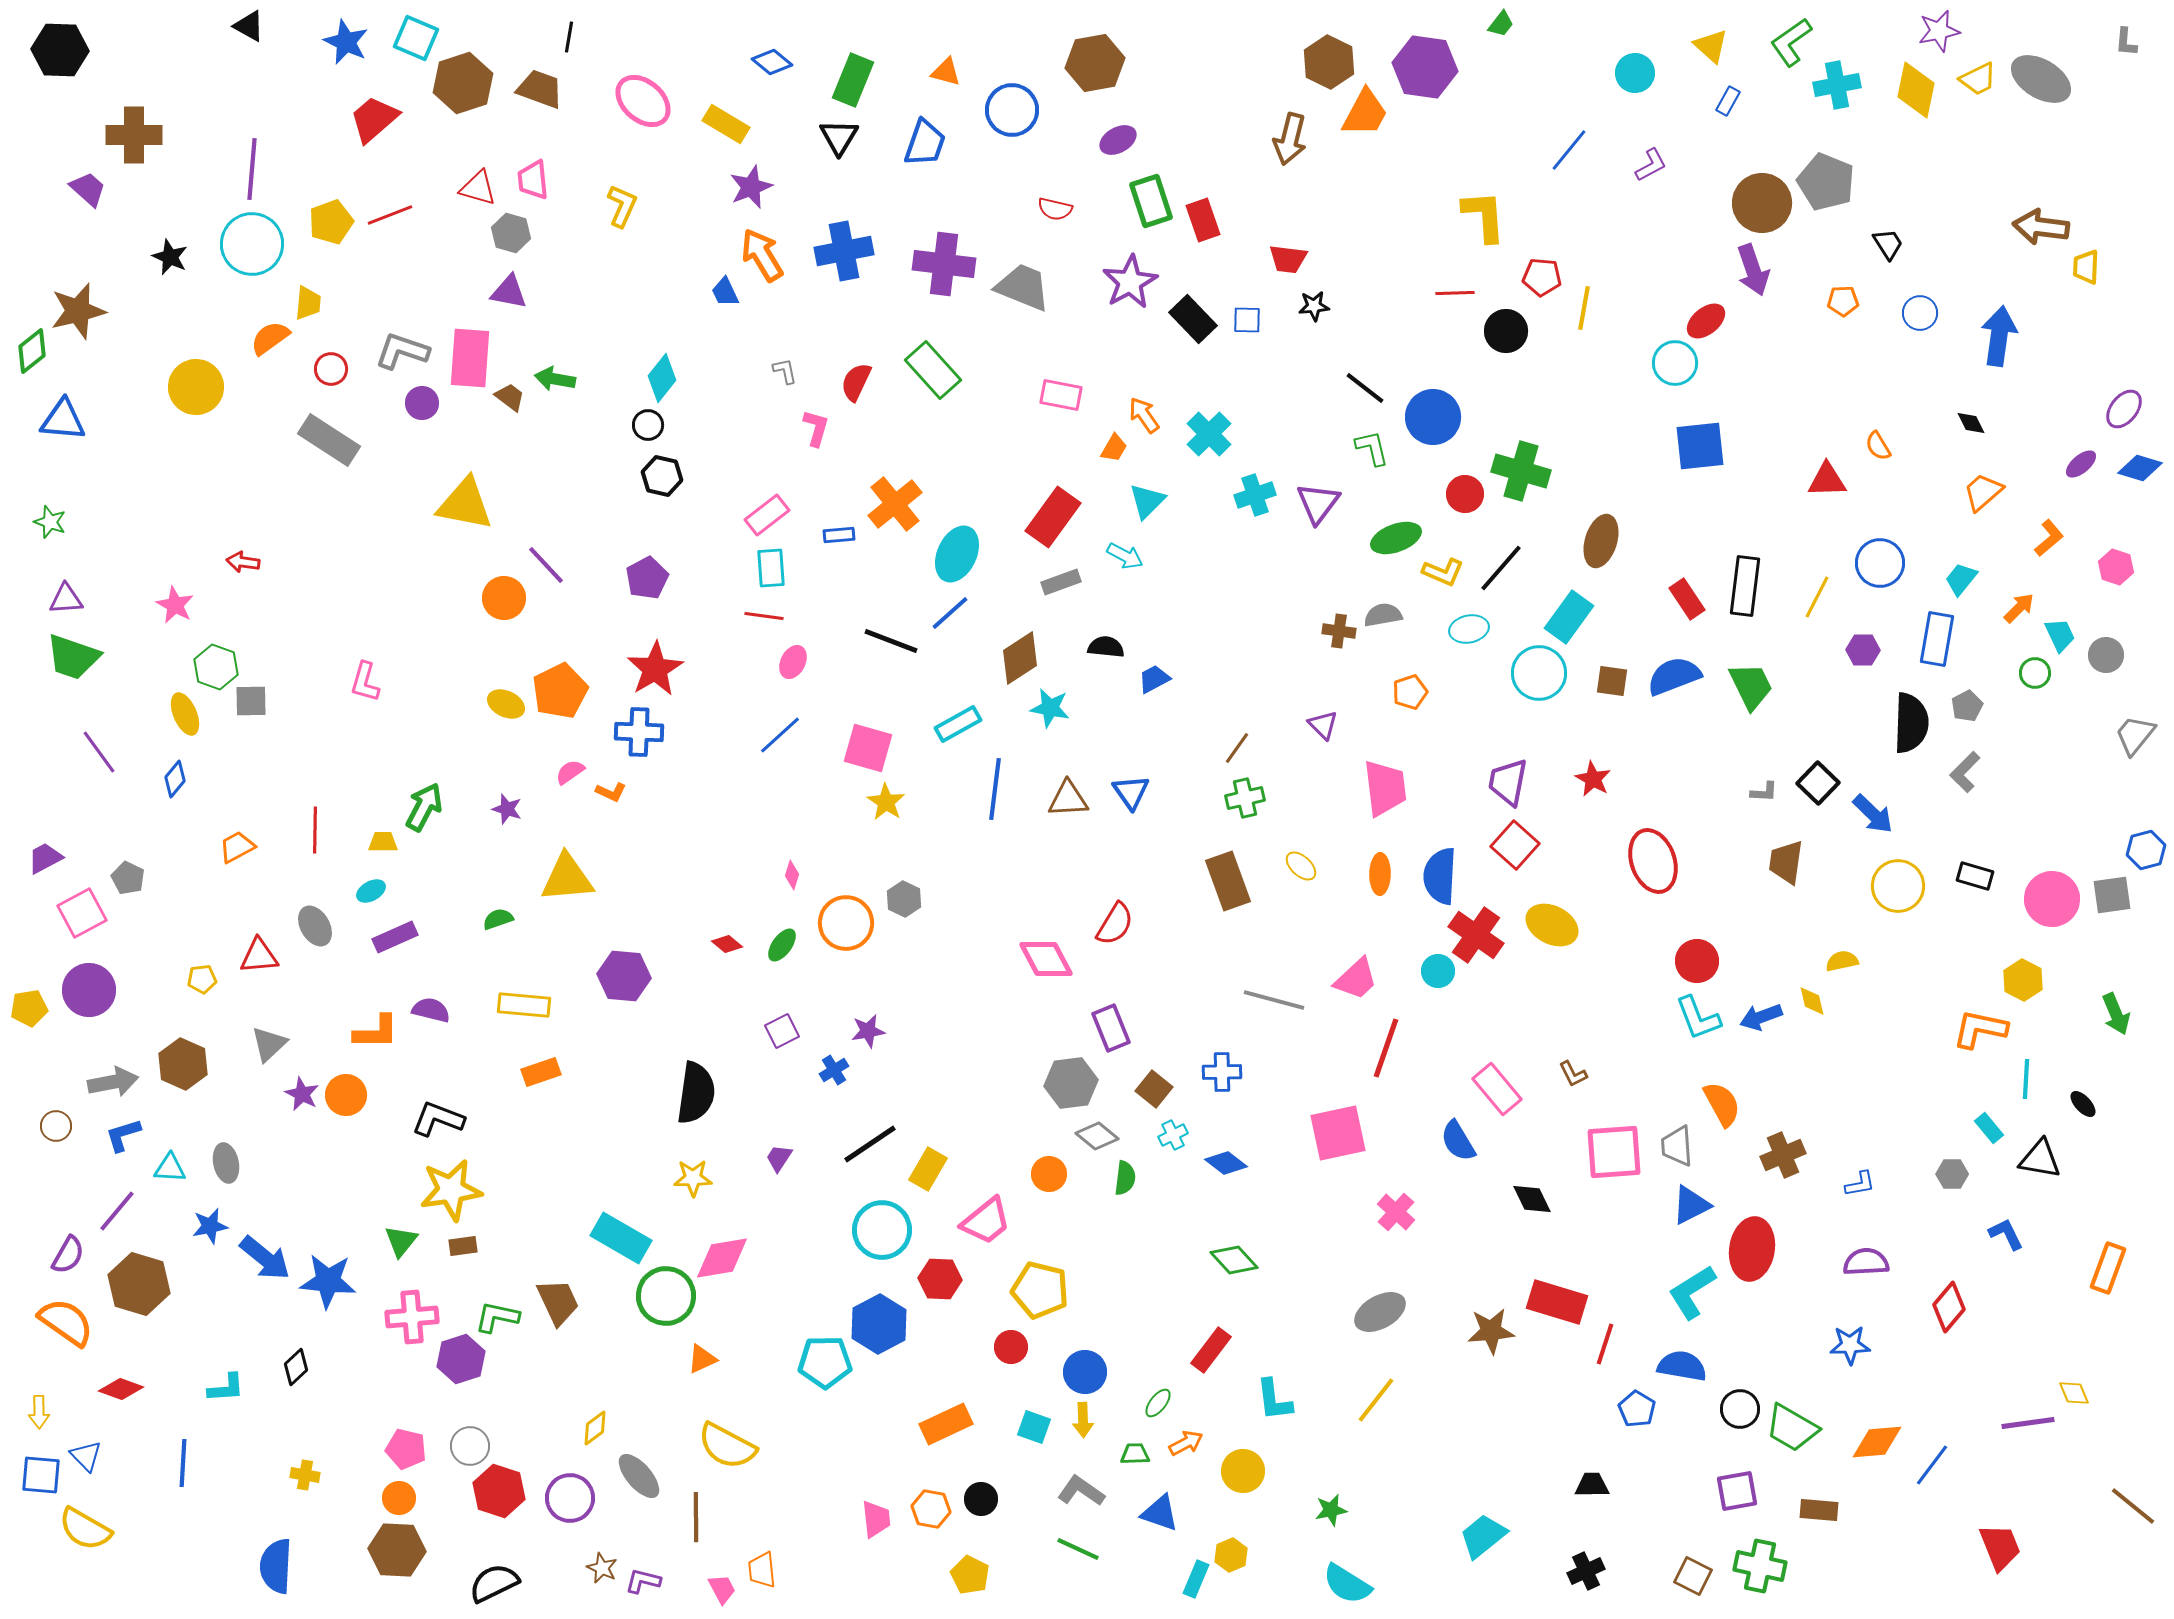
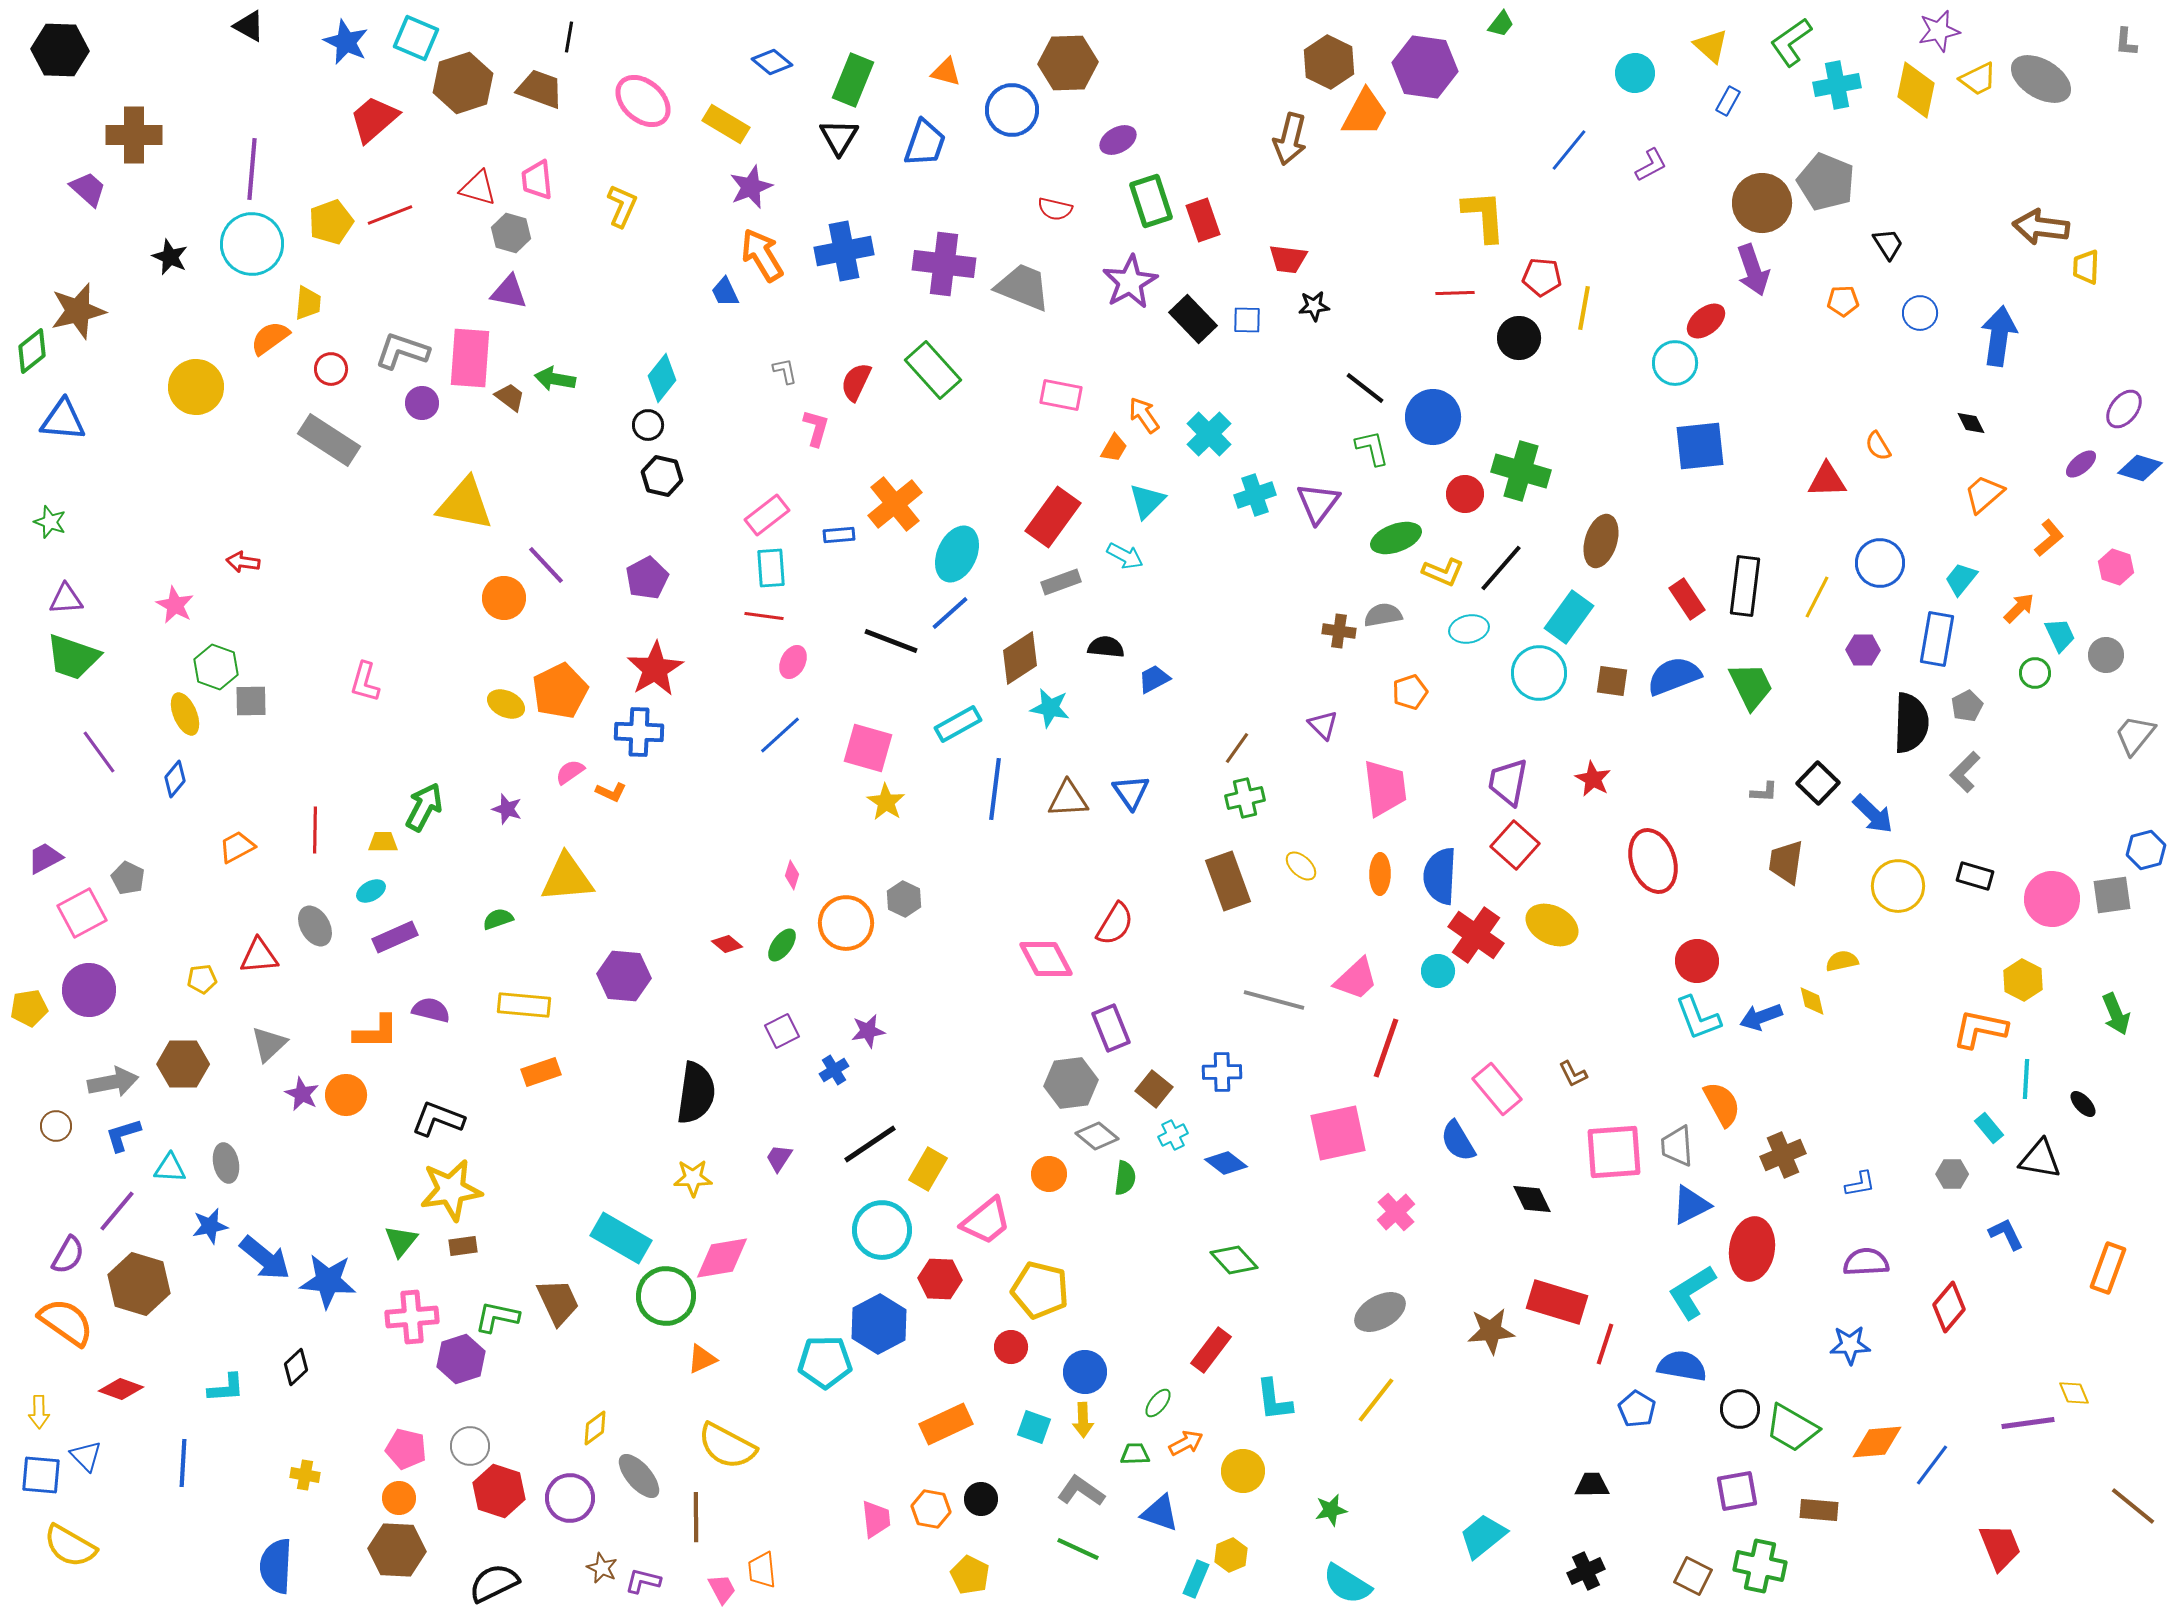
brown hexagon at (1095, 63): moved 27 px left; rotated 8 degrees clockwise
pink trapezoid at (533, 180): moved 4 px right
black circle at (1506, 331): moved 13 px right, 7 px down
orange trapezoid at (1983, 492): moved 1 px right, 2 px down
brown hexagon at (183, 1064): rotated 24 degrees counterclockwise
pink cross at (1396, 1212): rotated 6 degrees clockwise
yellow semicircle at (85, 1529): moved 15 px left, 17 px down
